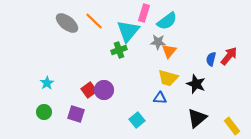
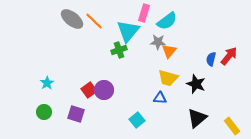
gray ellipse: moved 5 px right, 4 px up
